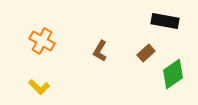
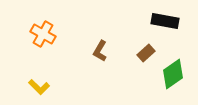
orange cross: moved 1 px right, 7 px up
